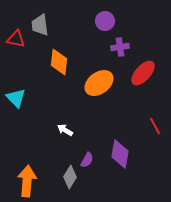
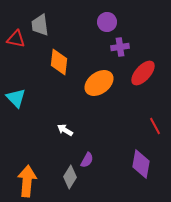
purple circle: moved 2 px right, 1 px down
purple diamond: moved 21 px right, 10 px down
